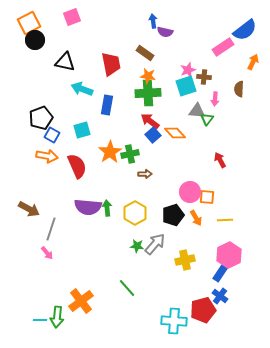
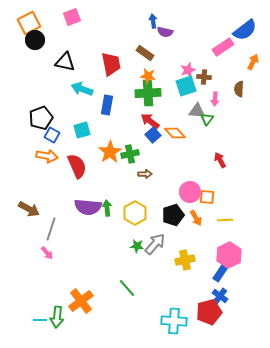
red pentagon at (203, 310): moved 6 px right, 2 px down
